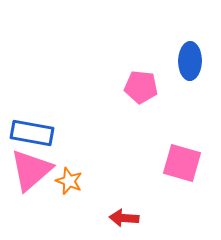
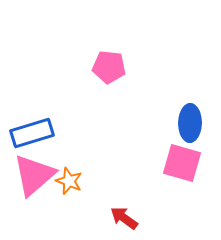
blue ellipse: moved 62 px down
pink pentagon: moved 32 px left, 20 px up
blue rectangle: rotated 27 degrees counterclockwise
pink triangle: moved 3 px right, 5 px down
red arrow: rotated 32 degrees clockwise
